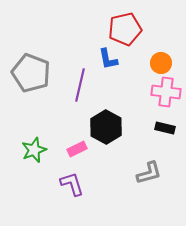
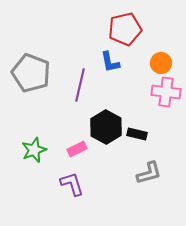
blue L-shape: moved 2 px right, 3 px down
black rectangle: moved 28 px left, 6 px down
